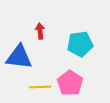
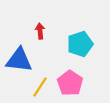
cyan pentagon: rotated 10 degrees counterclockwise
blue triangle: moved 3 px down
yellow line: rotated 55 degrees counterclockwise
